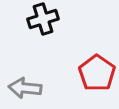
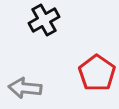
black cross: moved 1 px right, 1 px down; rotated 12 degrees counterclockwise
